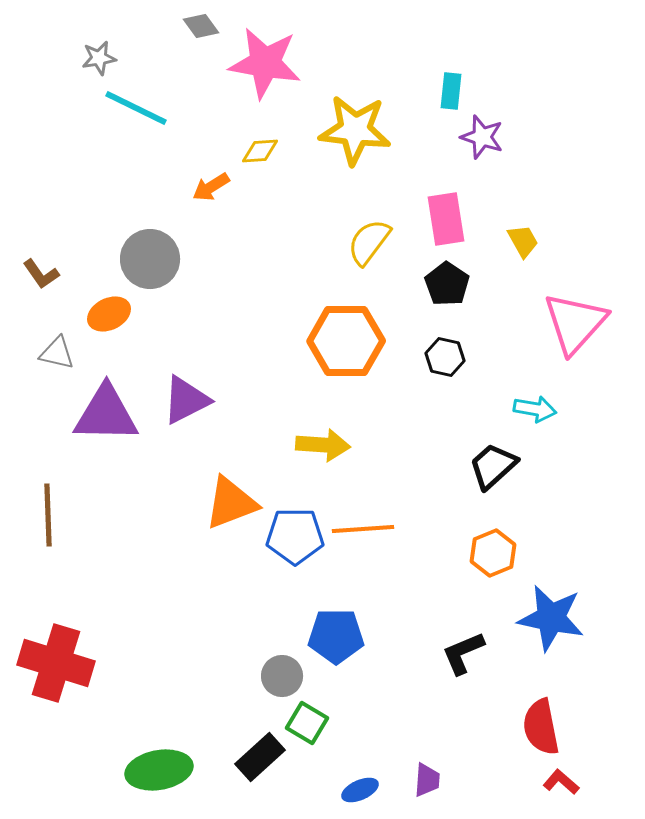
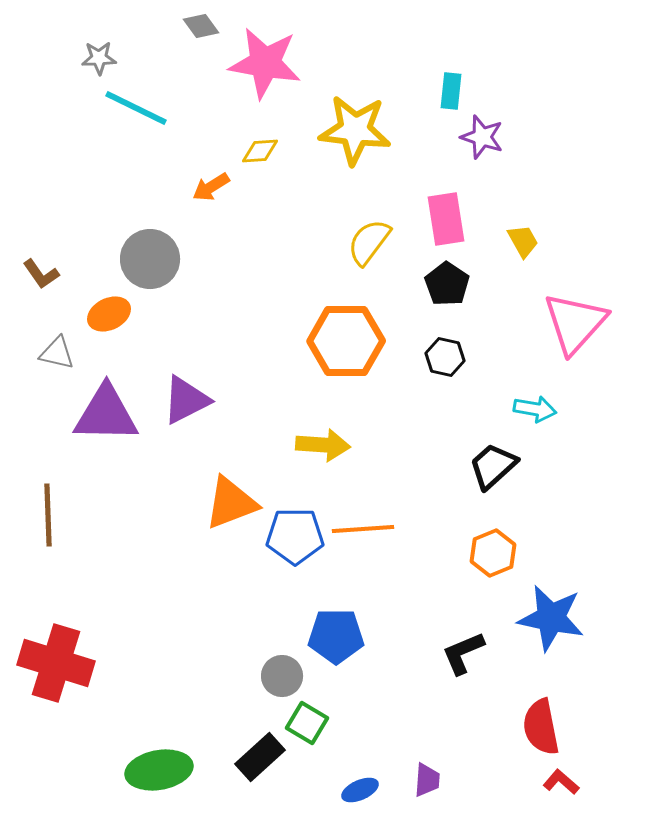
gray star at (99, 58): rotated 8 degrees clockwise
